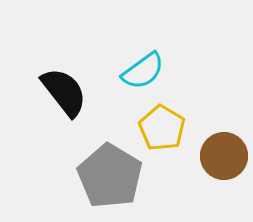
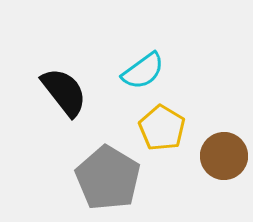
gray pentagon: moved 2 px left, 2 px down
